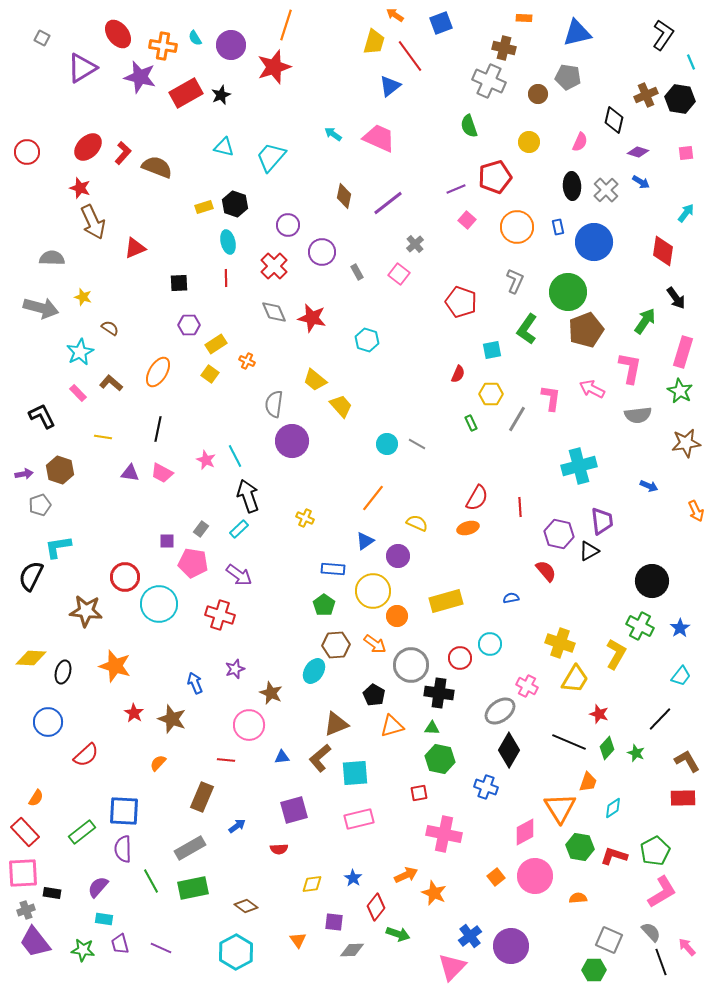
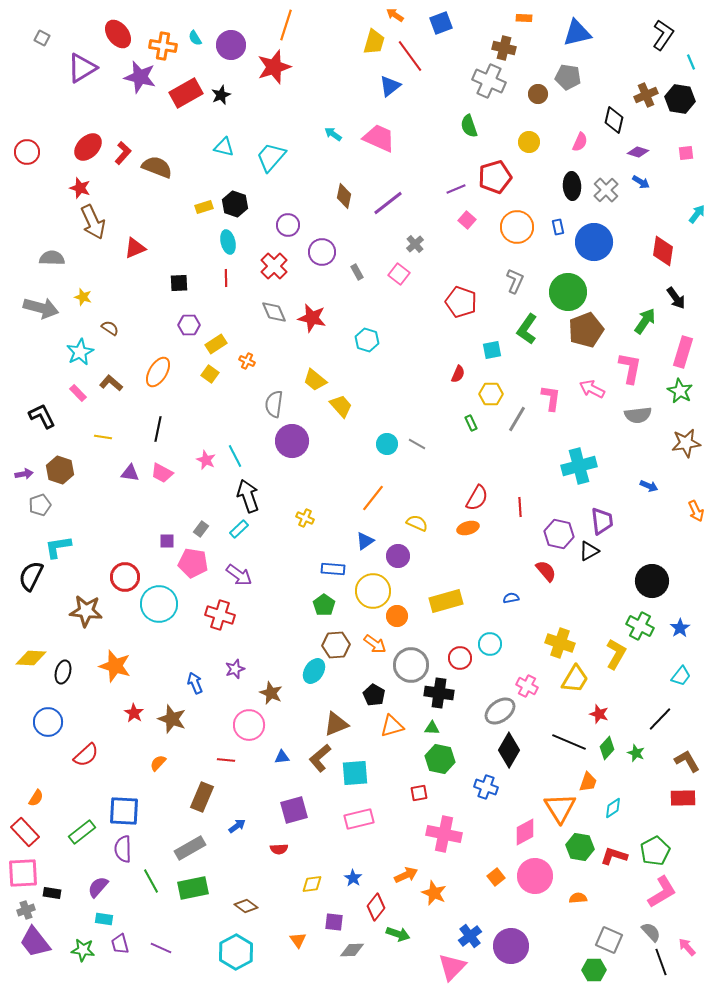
cyan arrow at (686, 213): moved 11 px right, 1 px down
